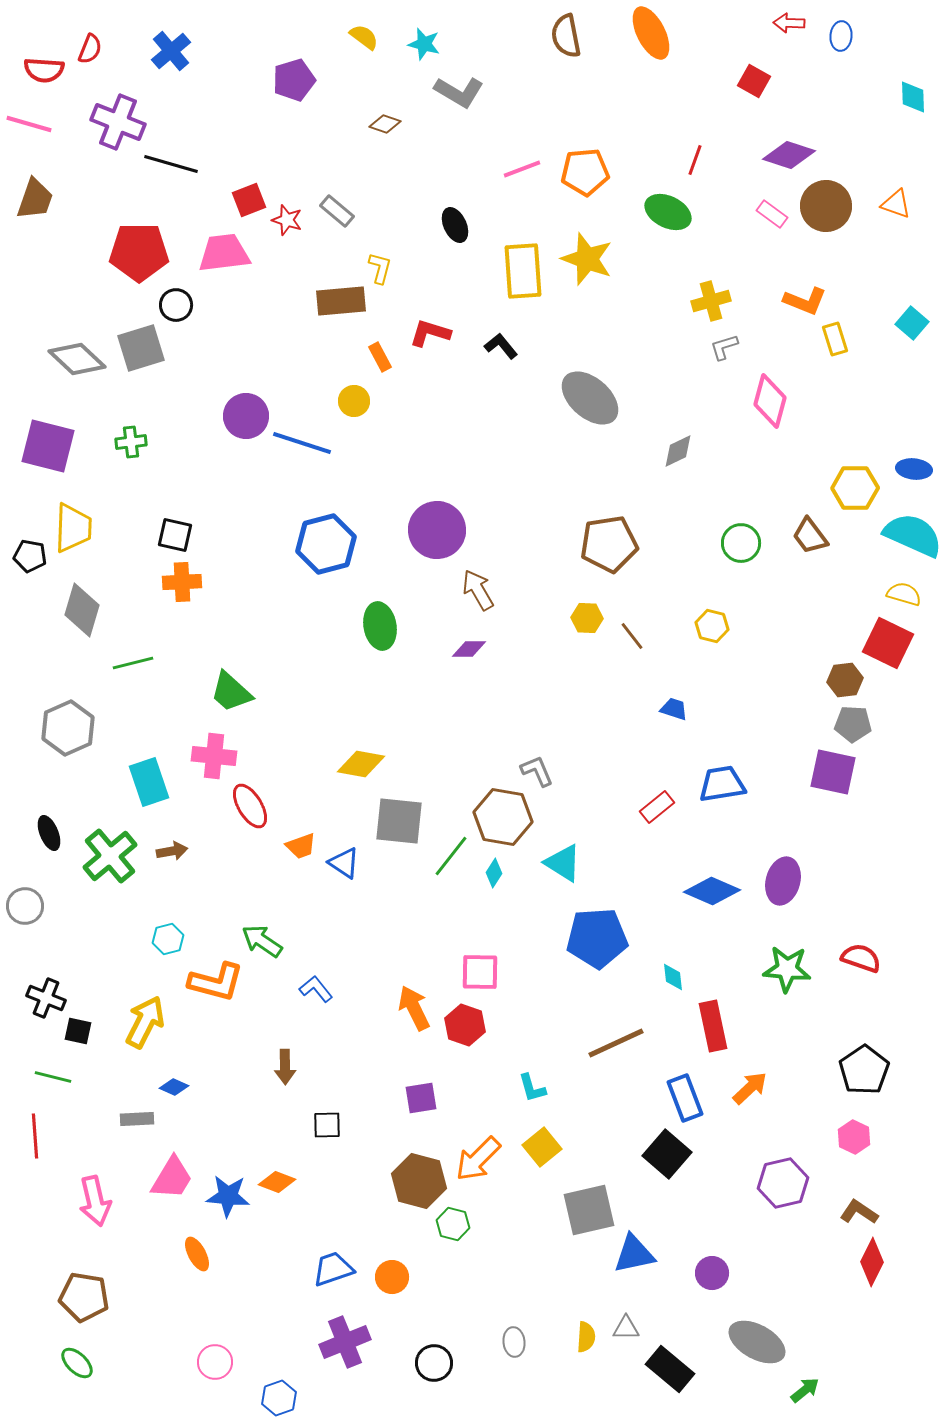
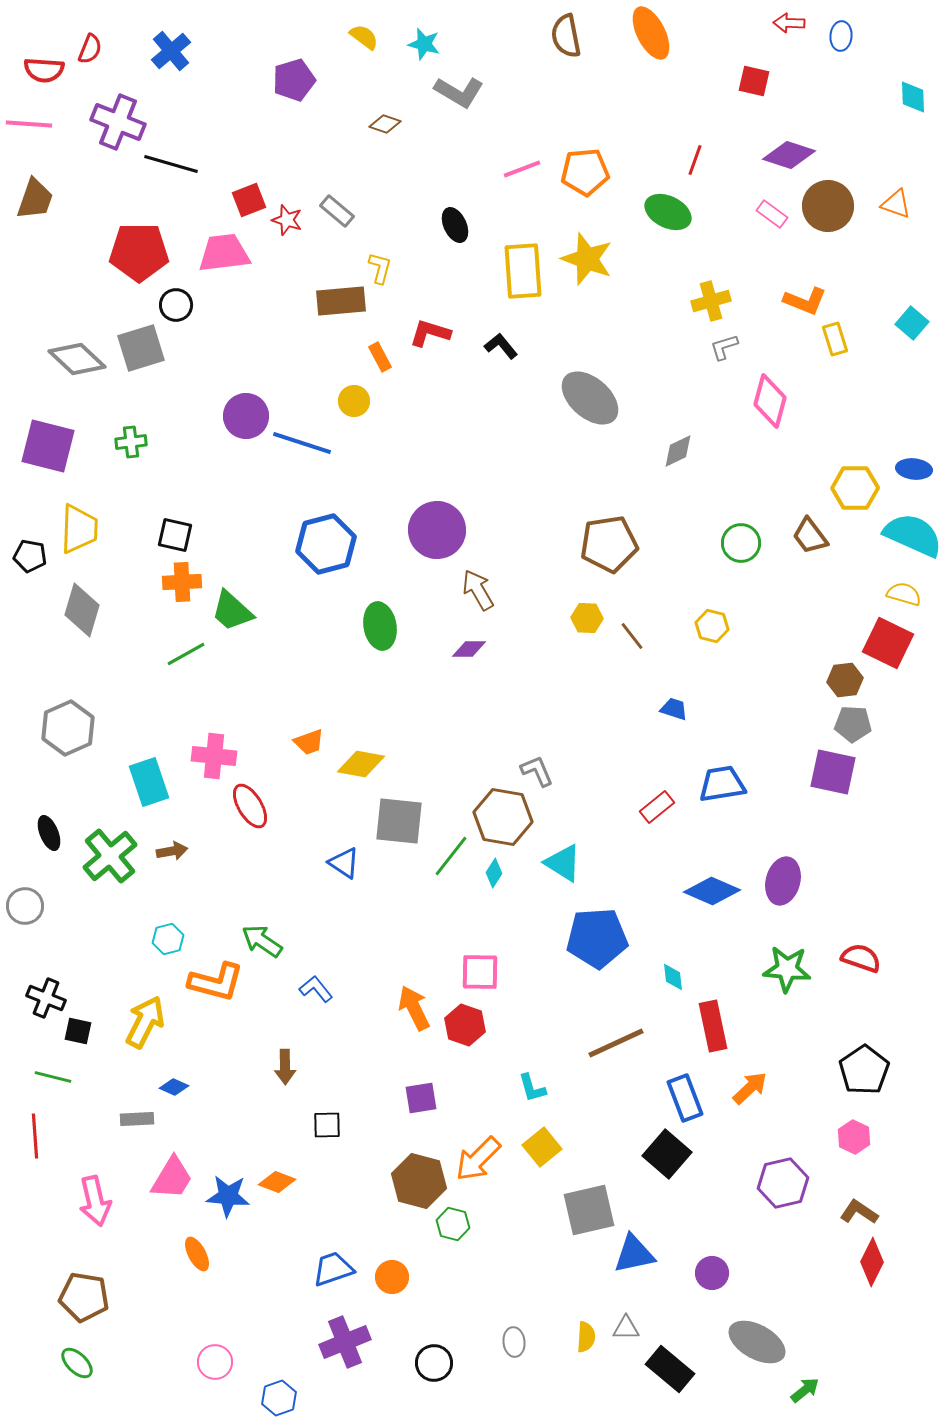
red square at (754, 81): rotated 16 degrees counterclockwise
pink line at (29, 124): rotated 12 degrees counterclockwise
brown circle at (826, 206): moved 2 px right
yellow trapezoid at (73, 528): moved 6 px right, 1 px down
green line at (133, 663): moved 53 px right, 9 px up; rotated 15 degrees counterclockwise
green trapezoid at (231, 692): moved 1 px right, 81 px up
orange trapezoid at (301, 846): moved 8 px right, 104 px up
